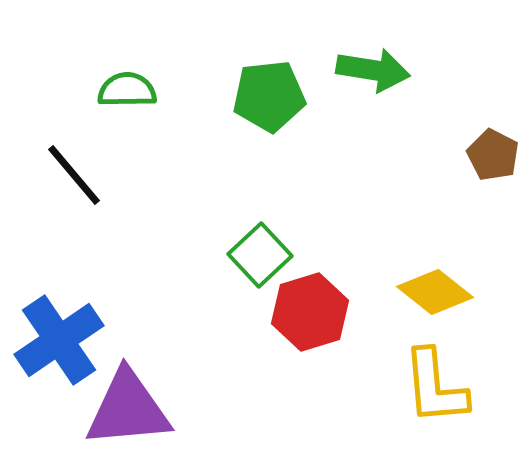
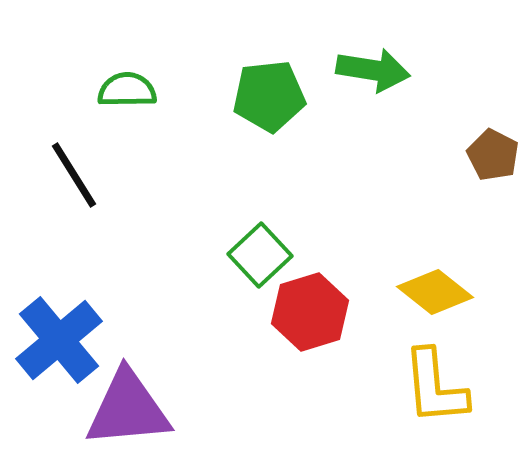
black line: rotated 8 degrees clockwise
blue cross: rotated 6 degrees counterclockwise
